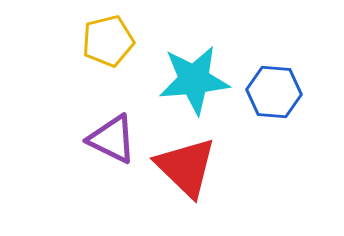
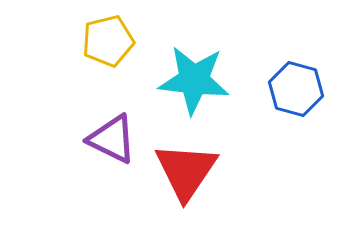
cyan star: rotated 12 degrees clockwise
blue hexagon: moved 22 px right, 3 px up; rotated 10 degrees clockwise
red triangle: moved 4 px down; rotated 20 degrees clockwise
